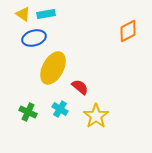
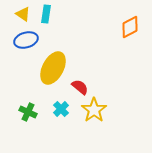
cyan rectangle: rotated 72 degrees counterclockwise
orange diamond: moved 2 px right, 4 px up
blue ellipse: moved 8 px left, 2 px down
cyan cross: moved 1 px right; rotated 14 degrees clockwise
yellow star: moved 2 px left, 6 px up
